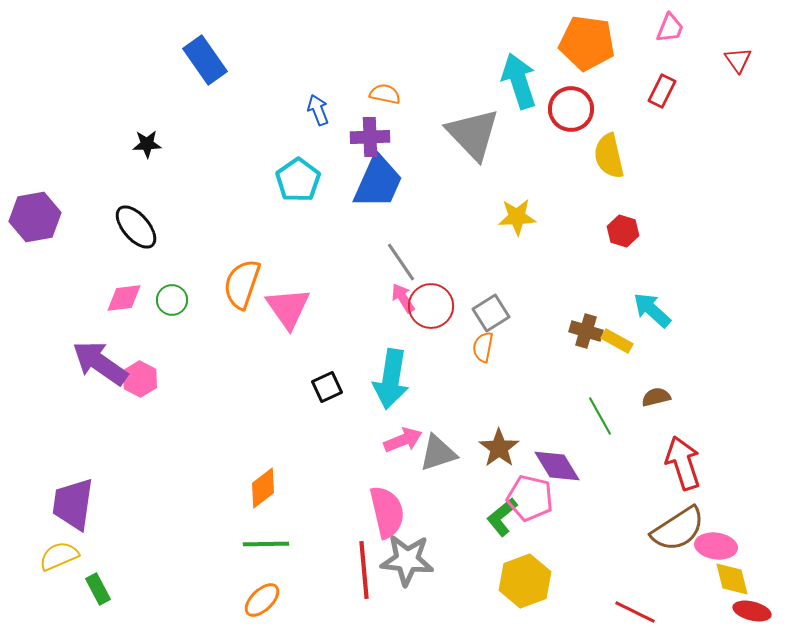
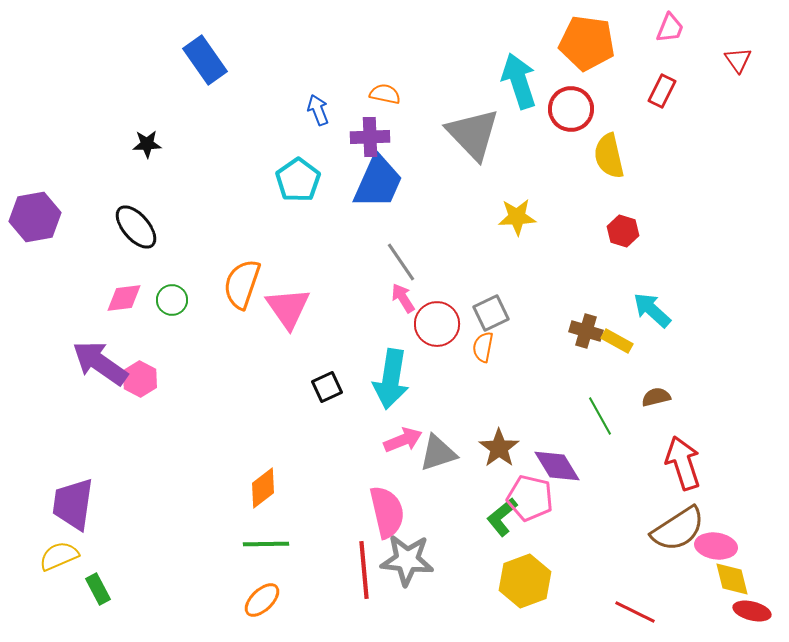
red circle at (431, 306): moved 6 px right, 18 px down
gray square at (491, 313): rotated 6 degrees clockwise
